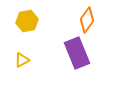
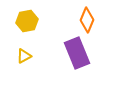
orange diamond: rotated 15 degrees counterclockwise
yellow triangle: moved 2 px right, 4 px up
